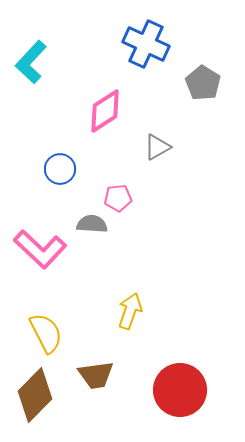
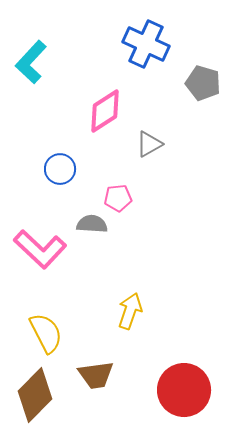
gray pentagon: rotated 16 degrees counterclockwise
gray triangle: moved 8 px left, 3 px up
red circle: moved 4 px right
